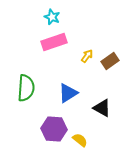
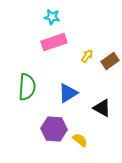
cyan star: rotated 14 degrees counterclockwise
green semicircle: moved 1 px right, 1 px up
